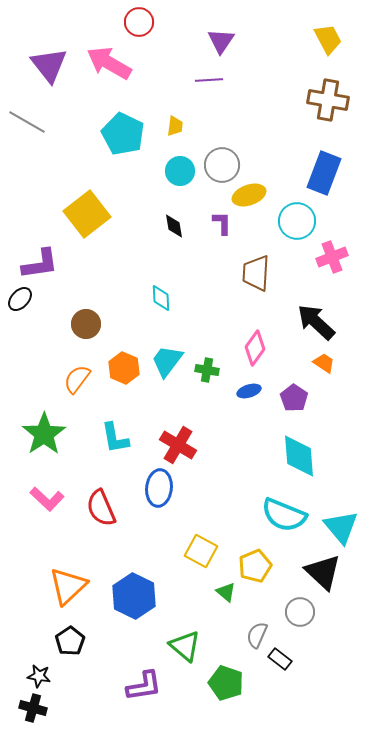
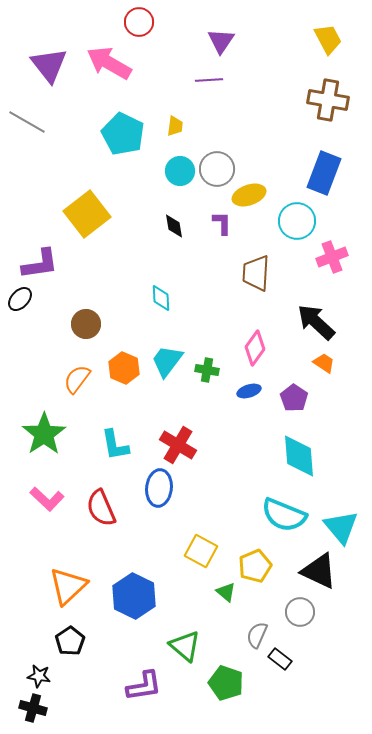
gray circle at (222, 165): moved 5 px left, 4 px down
cyan L-shape at (115, 438): moved 7 px down
black triangle at (323, 572): moved 4 px left, 1 px up; rotated 18 degrees counterclockwise
